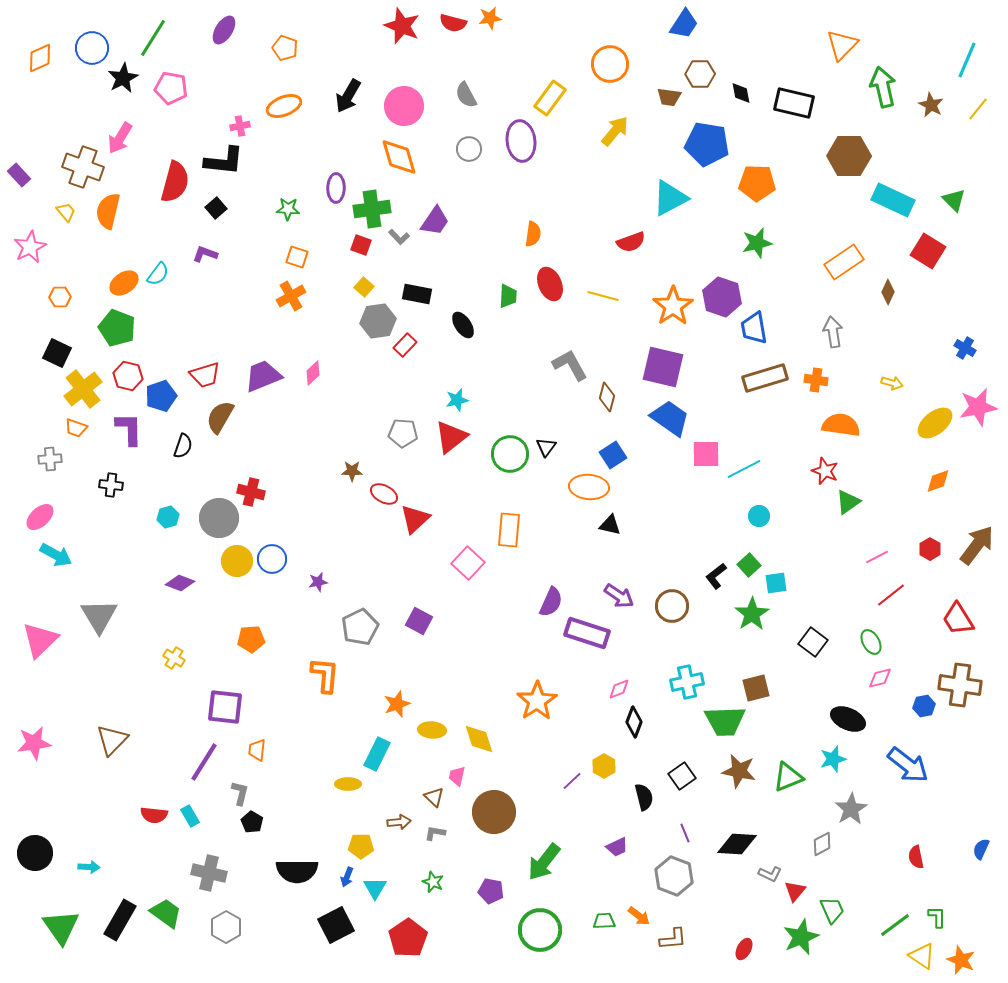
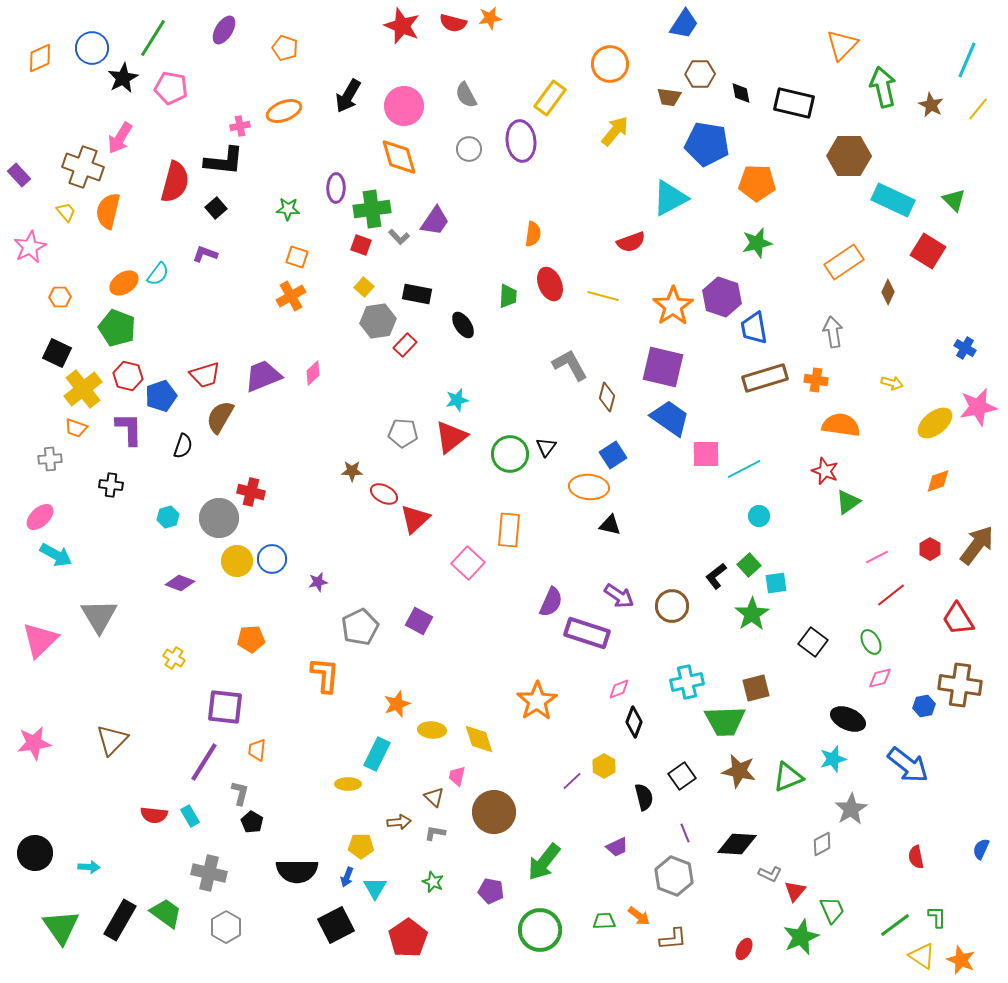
orange ellipse at (284, 106): moved 5 px down
